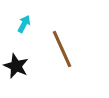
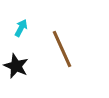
cyan arrow: moved 3 px left, 4 px down
